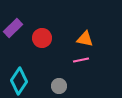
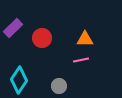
orange triangle: rotated 12 degrees counterclockwise
cyan diamond: moved 1 px up
